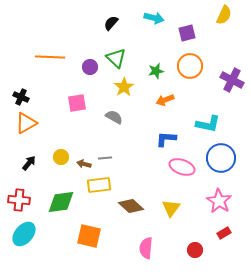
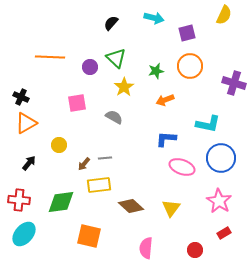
purple cross: moved 2 px right, 3 px down; rotated 10 degrees counterclockwise
yellow circle: moved 2 px left, 12 px up
brown arrow: rotated 64 degrees counterclockwise
